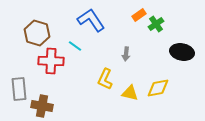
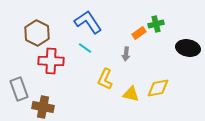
orange rectangle: moved 18 px down
blue L-shape: moved 3 px left, 2 px down
green cross: rotated 21 degrees clockwise
brown hexagon: rotated 10 degrees clockwise
cyan line: moved 10 px right, 2 px down
black ellipse: moved 6 px right, 4 px up
gray rectangle: rotated 15 degrees counterclockwise
yellow triangle: moved 1 px right, 1 px down
brown cross: moved 1 px right, 1 px down
